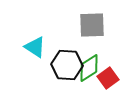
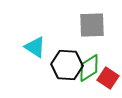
red square: rotated 20 degrees counterclockwise
